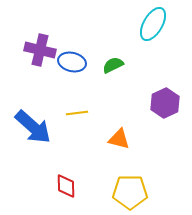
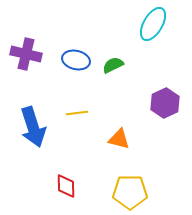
purple cross: moved 14 px left, 4 px down
blue ellipse: moved 4 px right, 2 px up
blue arrow: rotated 30 degrees clockwise
